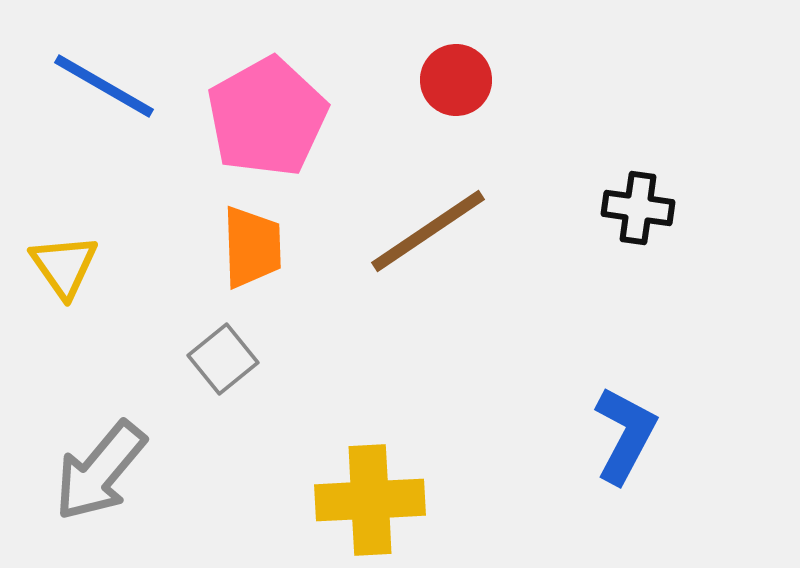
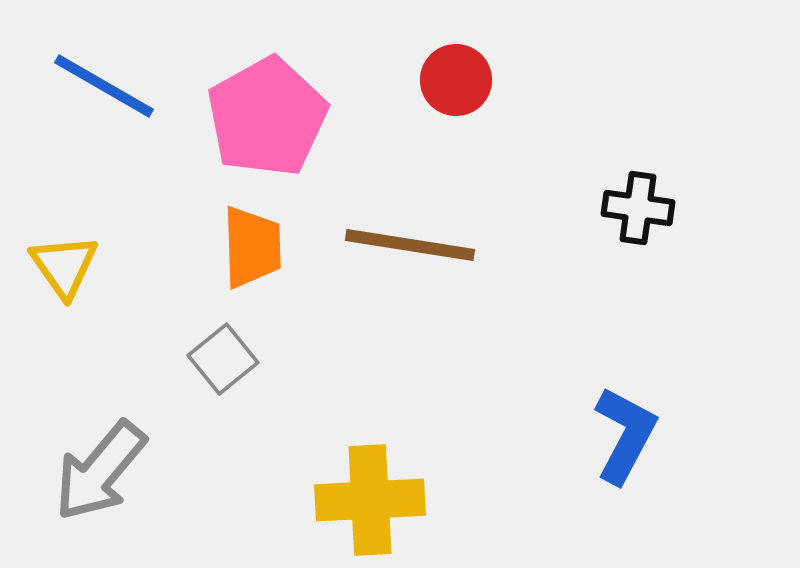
brown line: moved 18 px left, 14 px down; rotated 43 degrees clockwise
